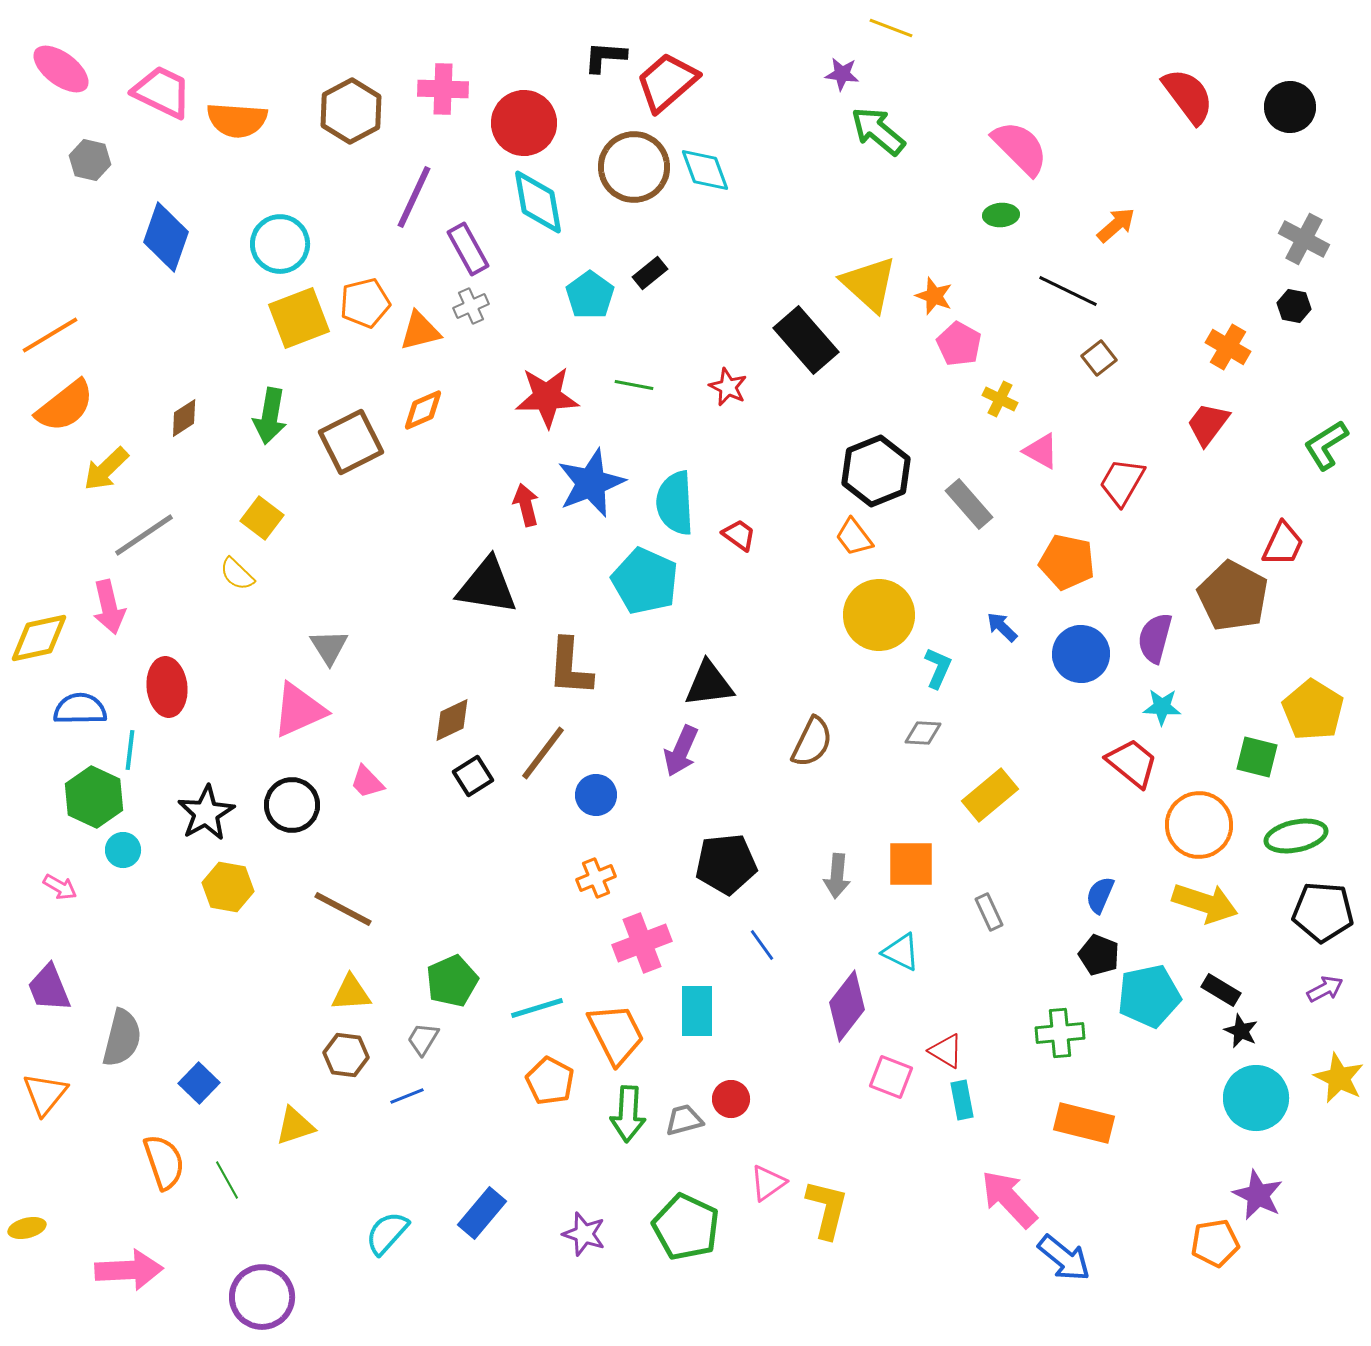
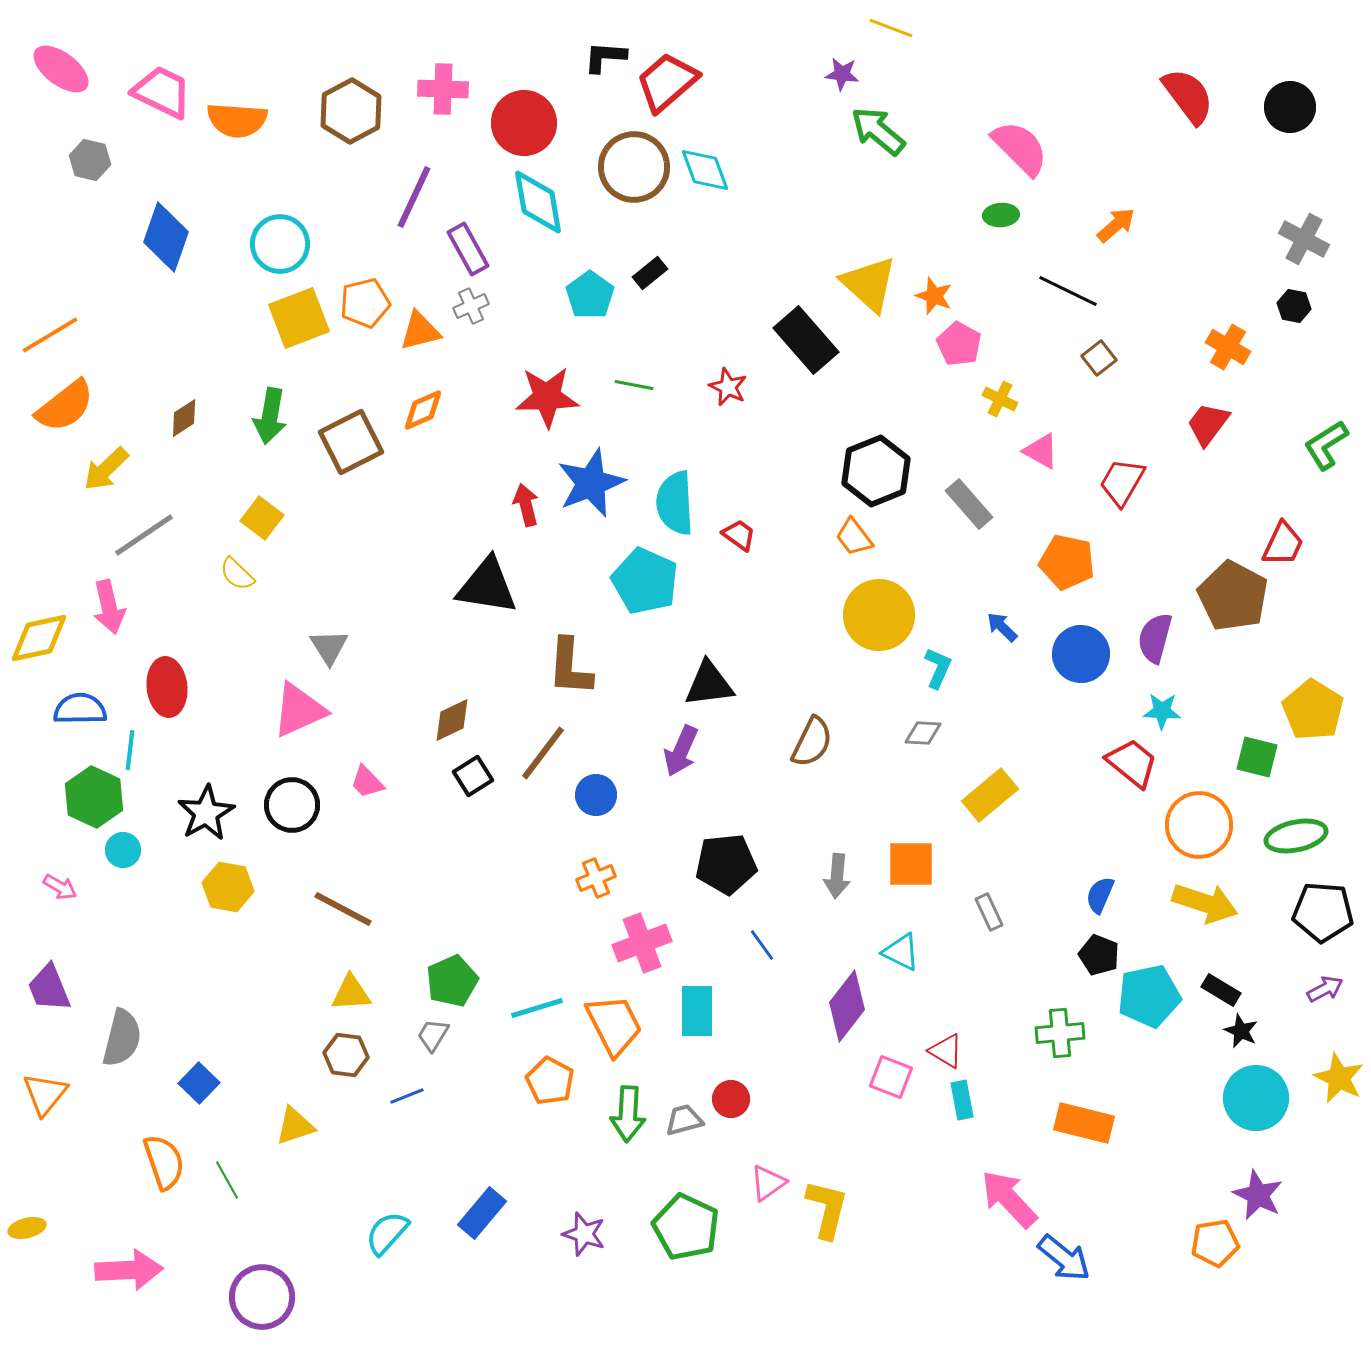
cyan star at (1162, 707): moved 4 px down
orange trapezoid at (616, 1034): moved 2 px left, 9 px up
gray trapezoid at (423, 1039): moved 10 px right, 4 px up
